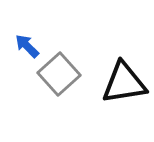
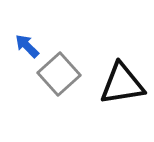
black triangle: moved 2 px left, 1 px down
